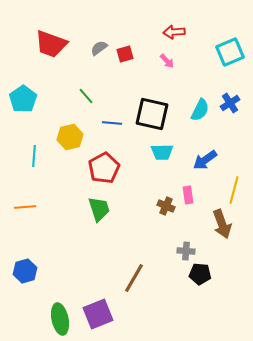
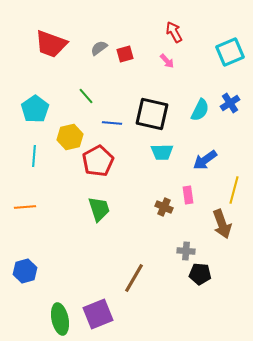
red arrow: rotated 65 degrees clockwise
cyan pentagon: moved 12 px right, 10 px down
red pentagon: moved 6 px left, 7 px up
brown cross: moved 2 px left, 1 px down
